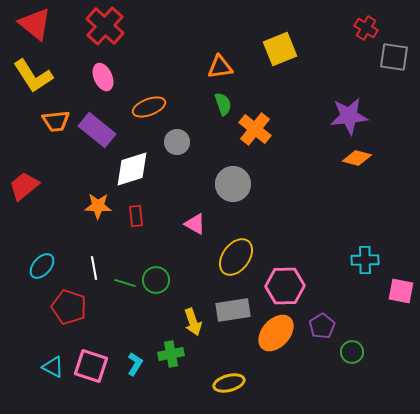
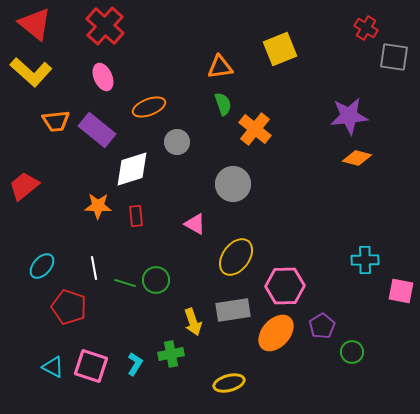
yellow L-shape at (33, 76): moved 2 px left, 4 px up; rotated 15 degrees counterclockwise
